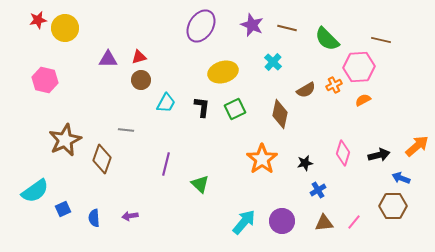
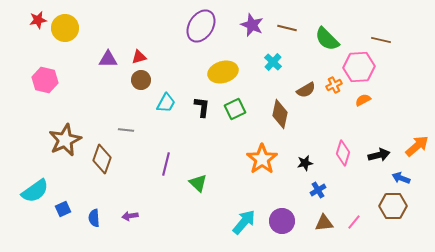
green triangle at (200, 184): moved 2 px left, 1 px up
